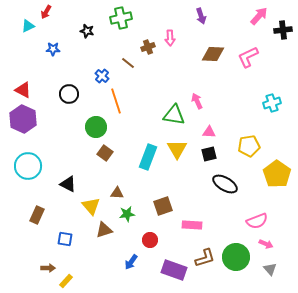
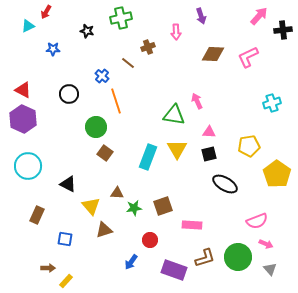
pink arrow at (170, 38): moved 6 px right, 6 px up
green star at (127, 214): moved 7 px right, 6 px up
green circle at (236, 257): moved 2 px right
